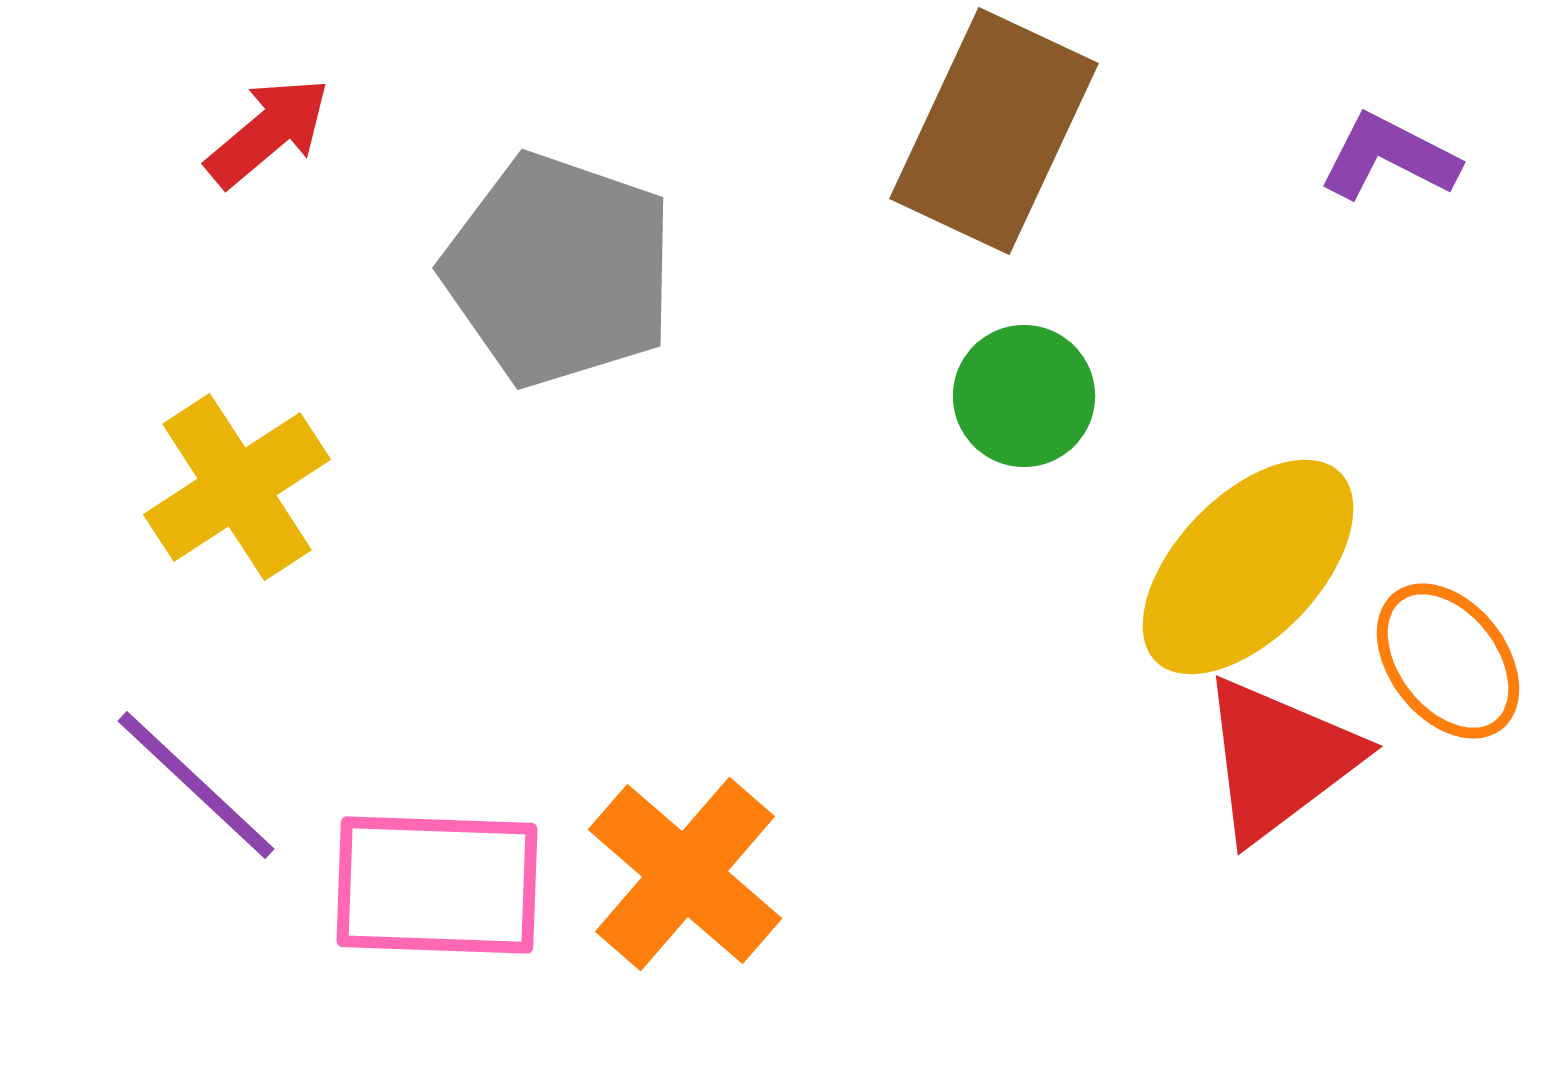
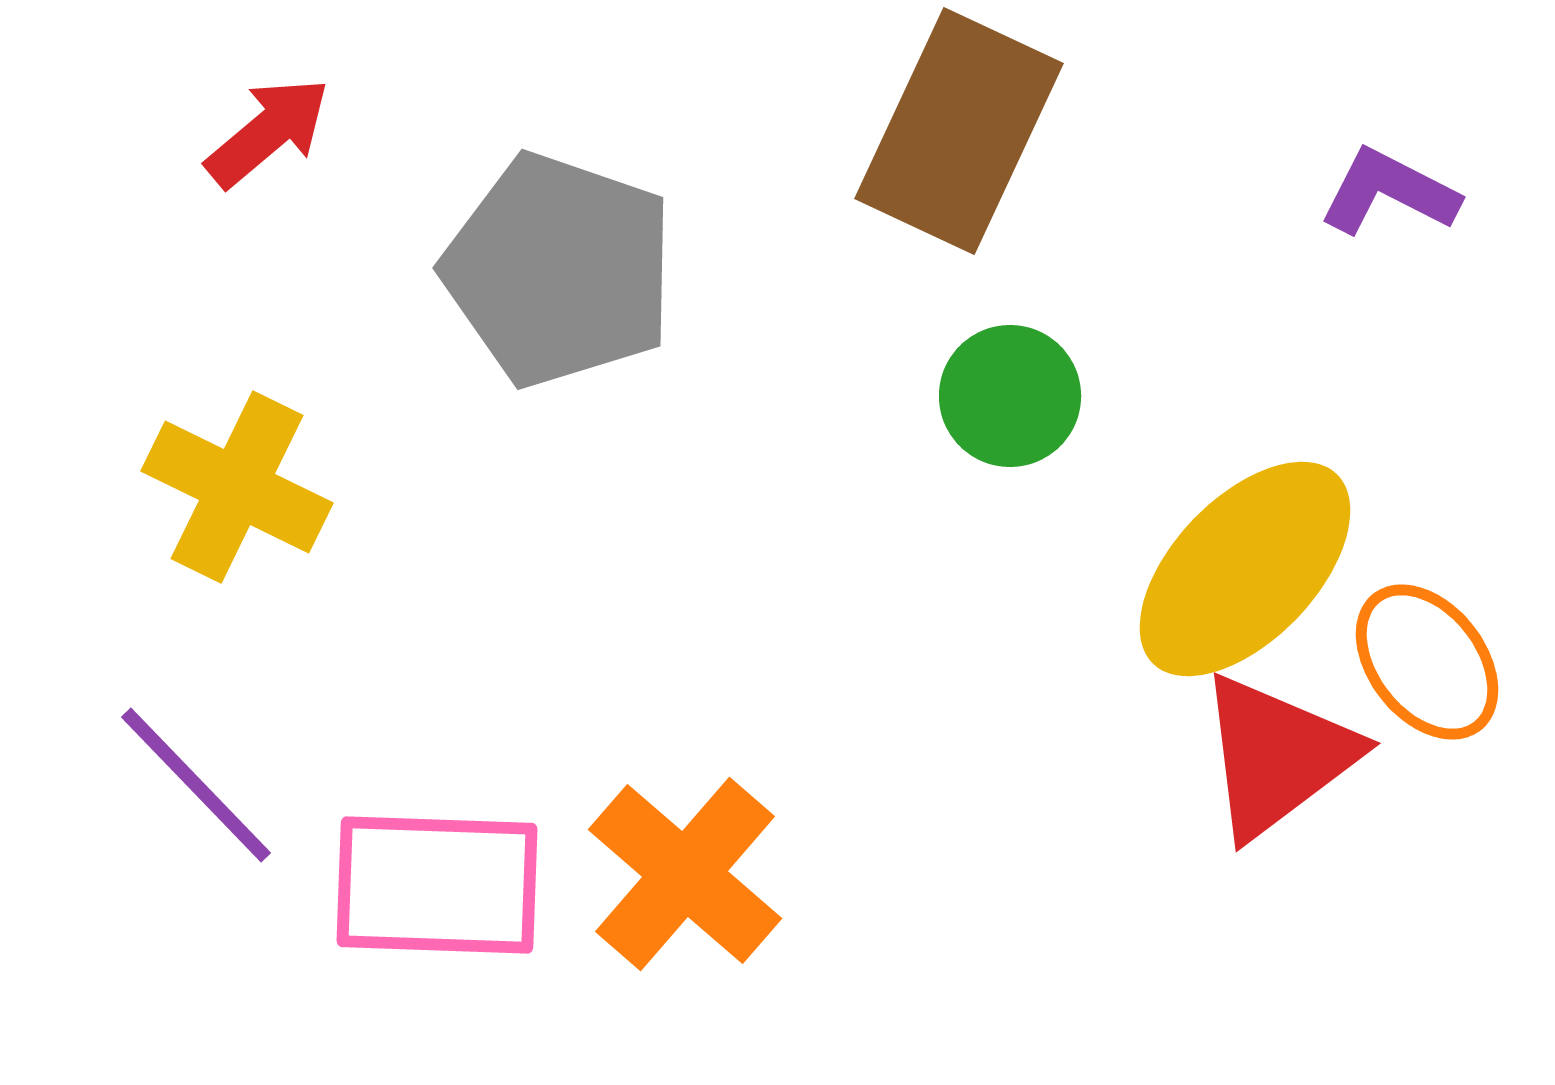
brown rectangle: moved 35 px left
purple L-shape: moved 35 px down
green circle: moved 14 px left
yellow cross: rotated 31 degrees counterclockwise
yellow ellipse: moved 3 px left, 2 px down
orange ellipse: moved 21 px left, 1 px down
red triangle: moved 2 px left, 3 px up
purple line: rotated 3 degrees clockwise
